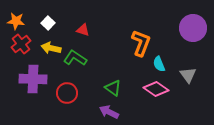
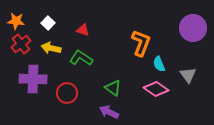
green L-shape: moved 6 px right
